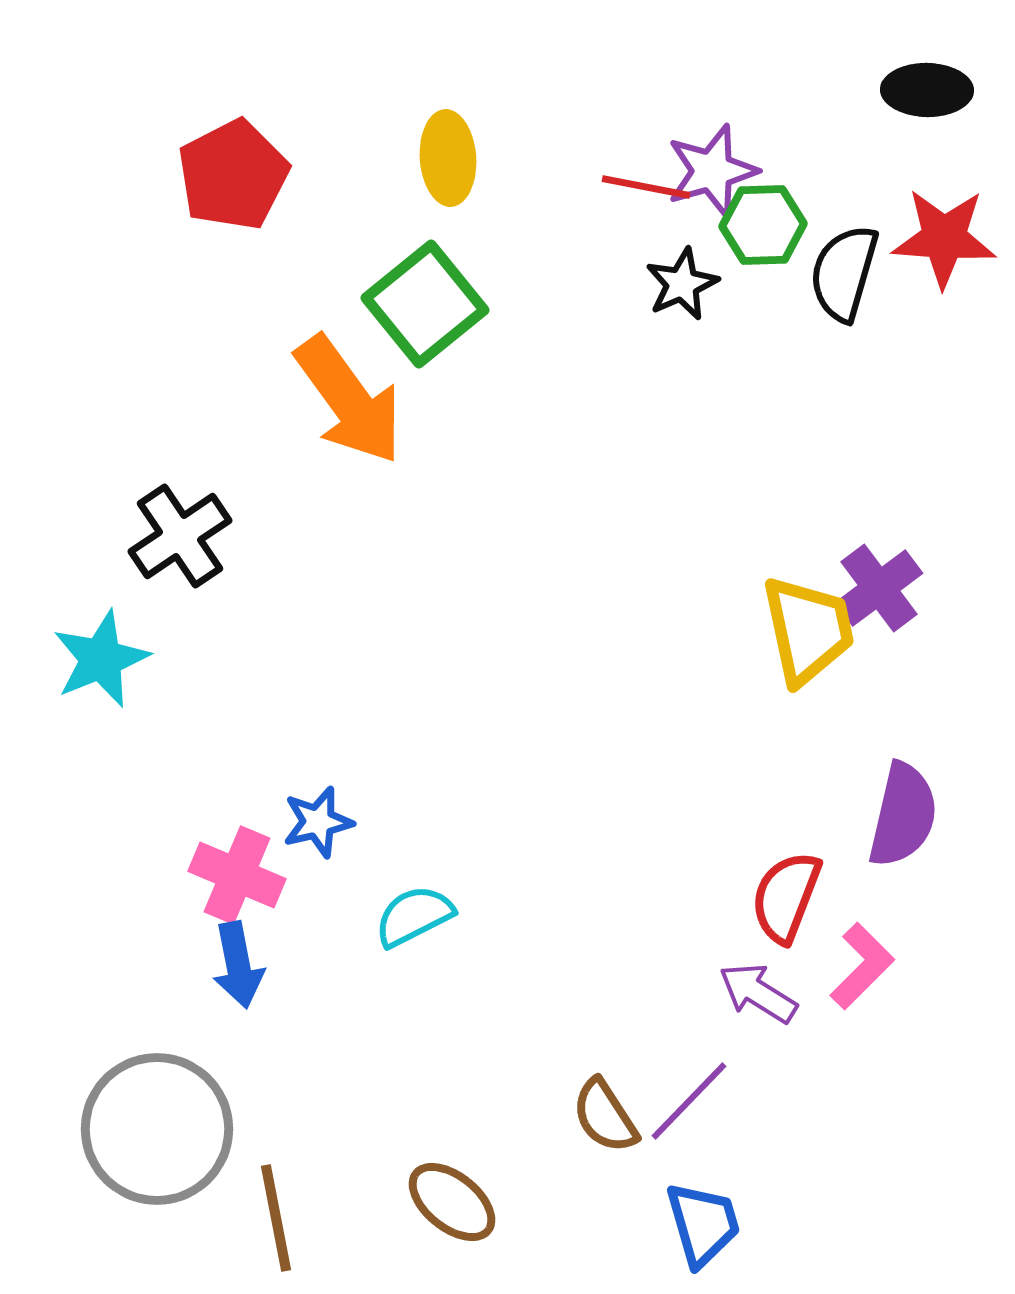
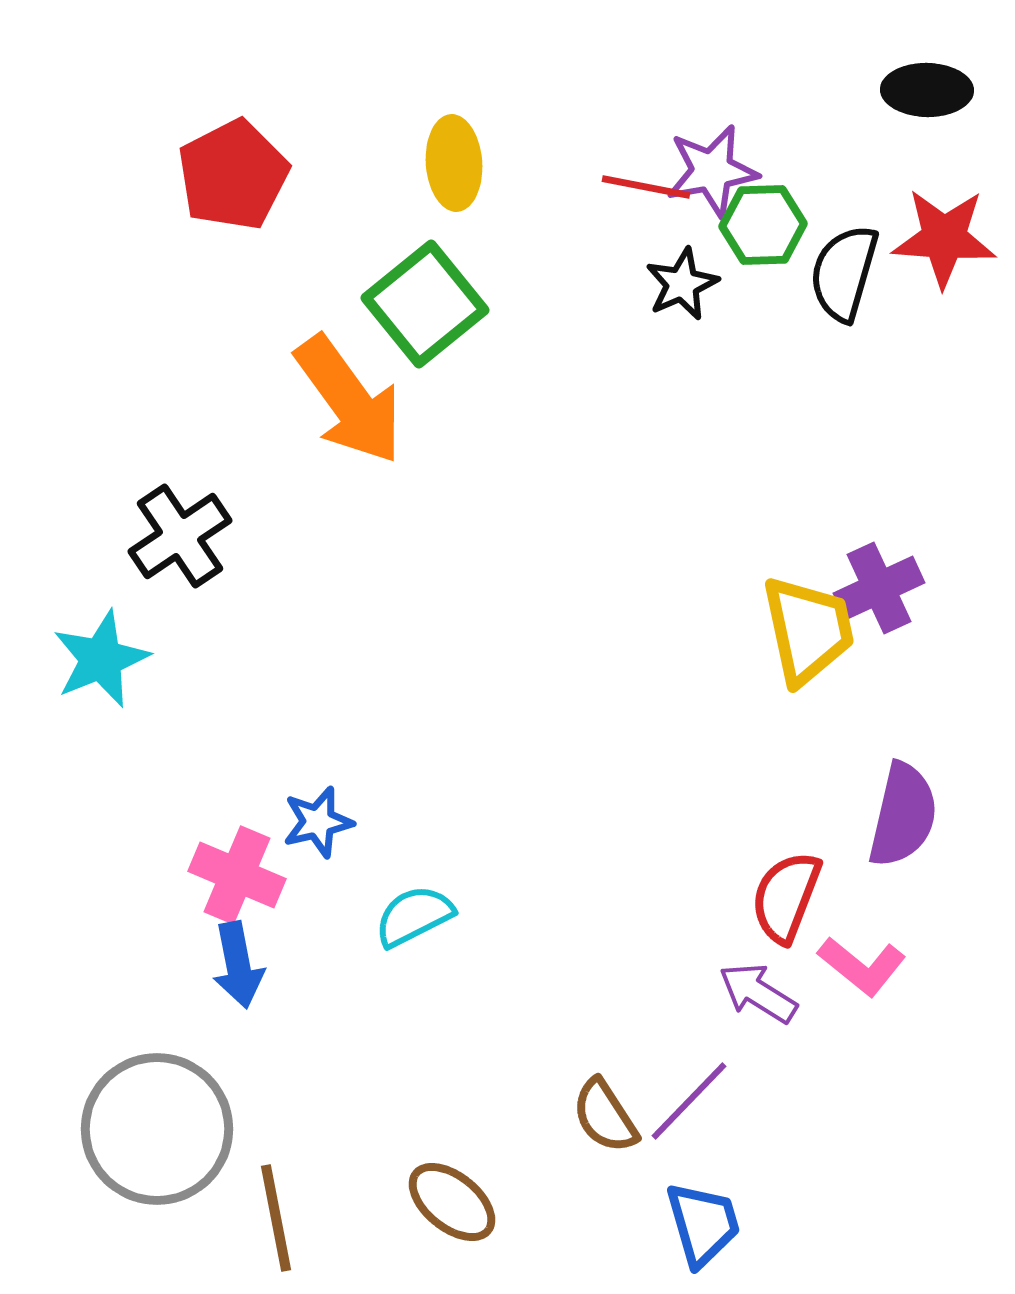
yellow ellipse: moved 6 px right, 5 px down
purple star: rotated 6 degrees clockwise
purple cross: rotated 12 degrees clockwise
pink L-shape: rotated 84 degrees clockwise
